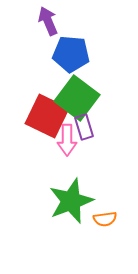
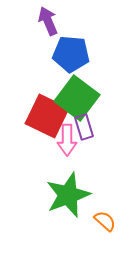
green star: moved 3 px left, 6 px up
orange semicircle: moved 2 px down; rotated 130 degrees counterclockwise
